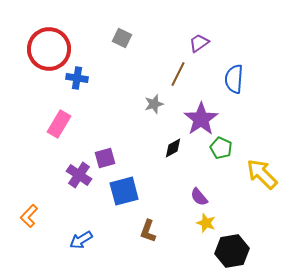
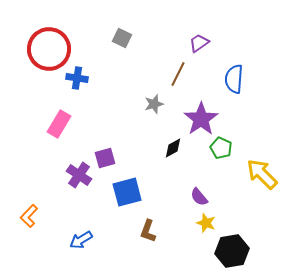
blue square: moved 3 px right, 1 px down
